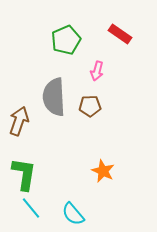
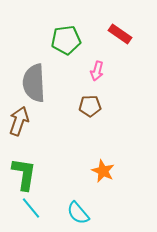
green pentagon: rotated 16 degrees clockwise
gray semicircle: moved 20 px left, 14 px up
cyan semicircle: moved 5 px right, 1 px up
